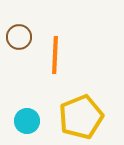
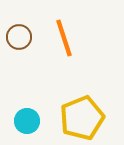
orange line: moved 9 px right, 17 px up; rotated 21 degrees counterclockwise
yellow pentagon: moved 1 px right, 1 px down
